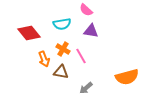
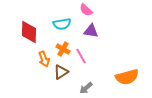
red diamond: moved 1 px up; rotated 40 degrees clockwise
brown triangle: rotated 42 degrees counterclockwise
